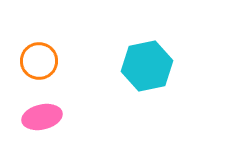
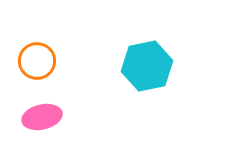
orange circle: moved 2 px left
